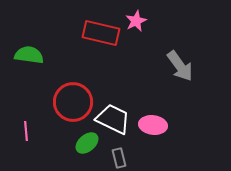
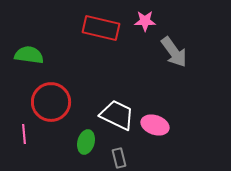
pink star: moved 9 px right; rotated 25 degrees clockwise
red rectangle: moved 5 px up
gray arrow: moved 6 px left, 14 px up
red circle: moved 22 px left
white trapezoid: moved 4 px right, 4 px up
pink ellipse: moved 2 px right; rotated 12 degrees clockwise
pink line: moved 2 px left, 3 px down
green ellipse: moved 1 px left, 1 px up; rotated 35 degrees counterclockwise
